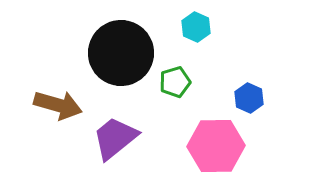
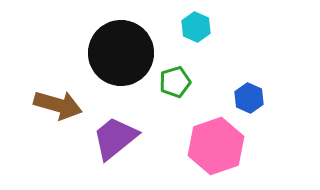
pink hexagon: rotated 18 degrees counterclockwise
